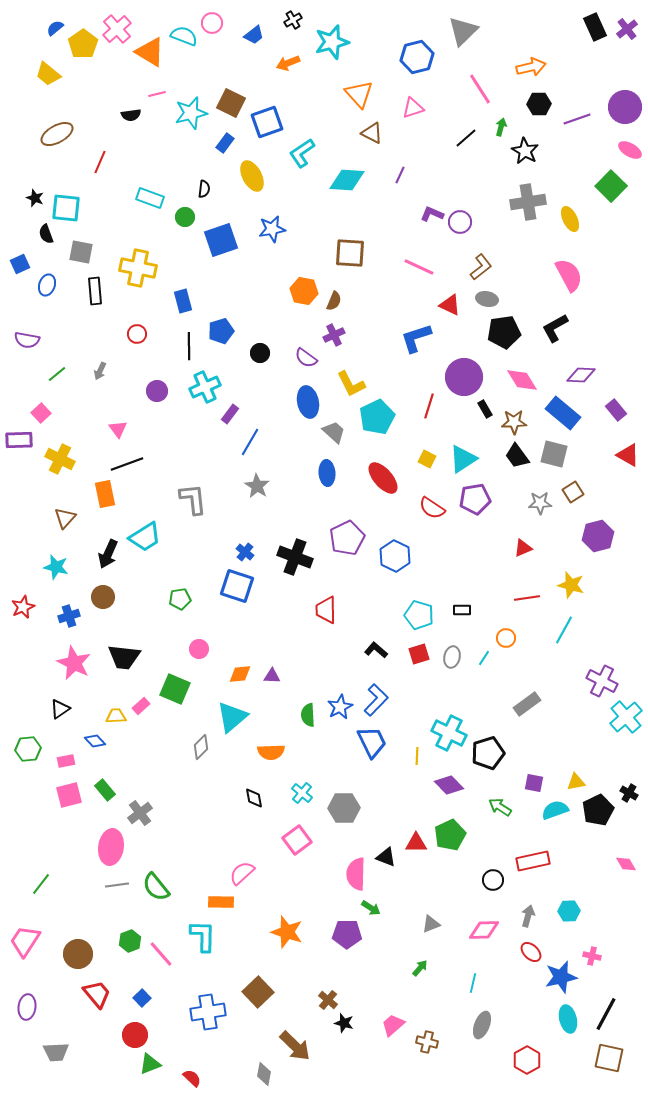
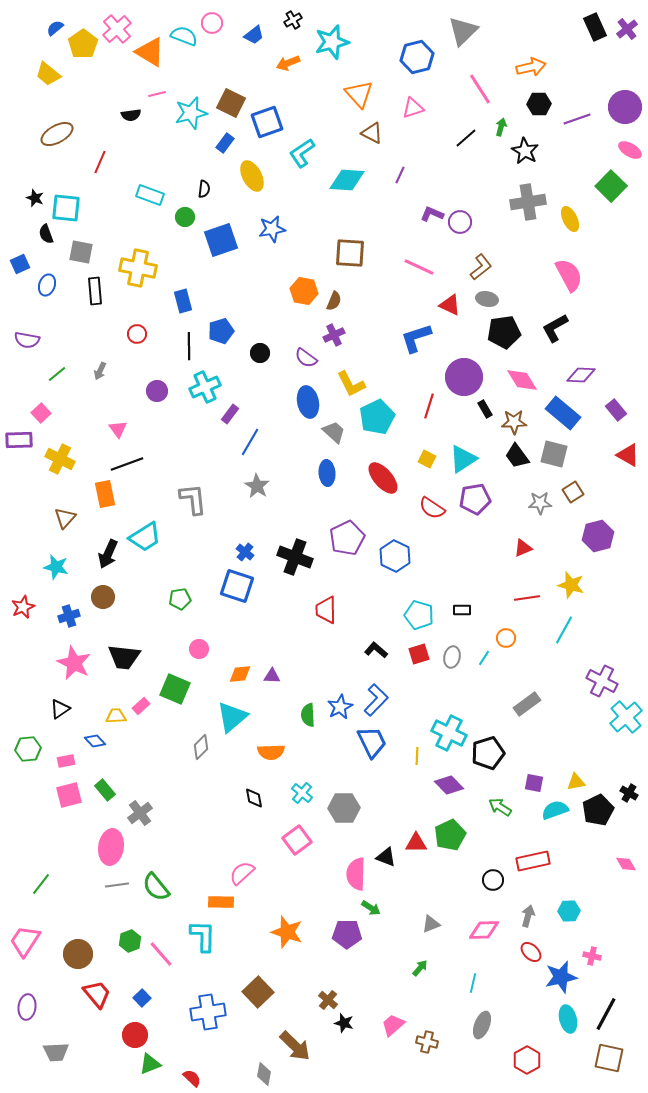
cyan rectangle at (150, 198): moved 3 px up
